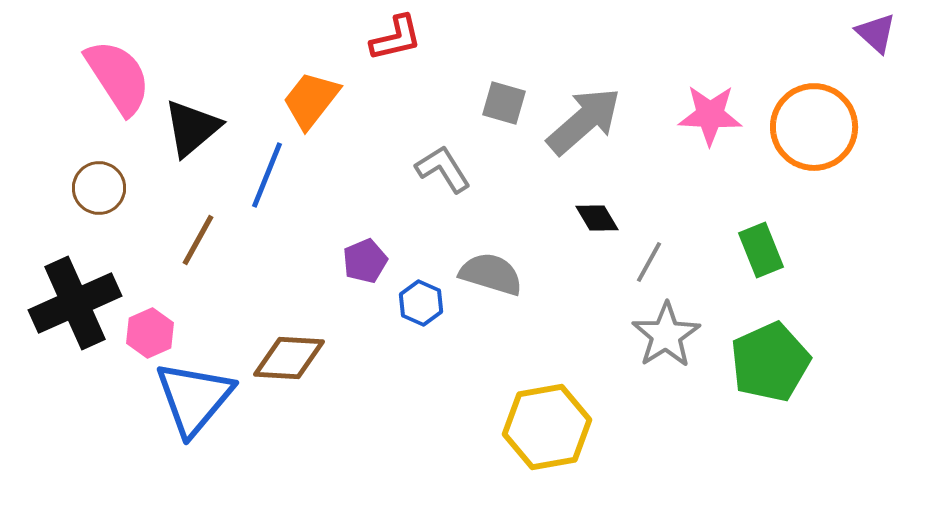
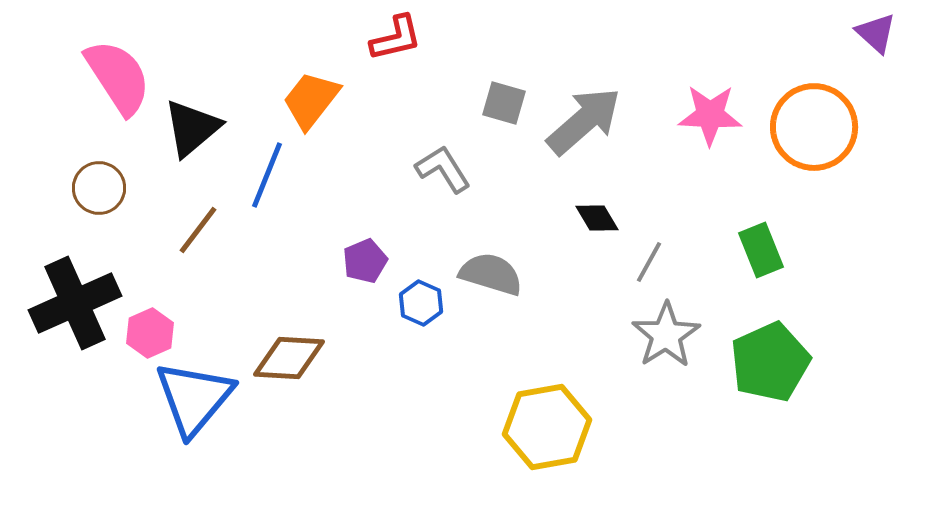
brown line: moved 10 px up; rotated 8 degrees clockwise
